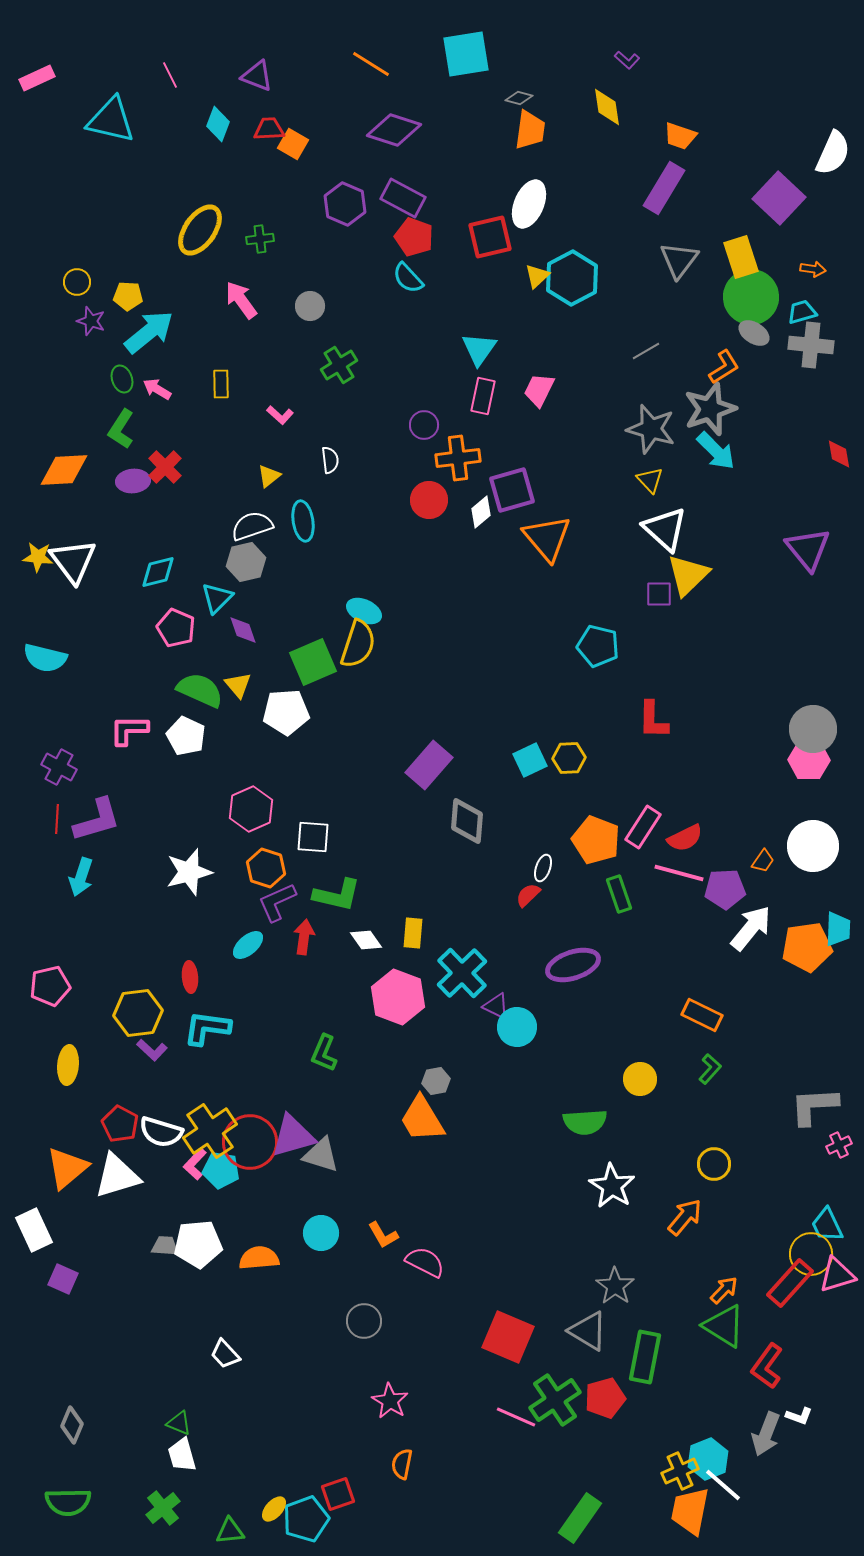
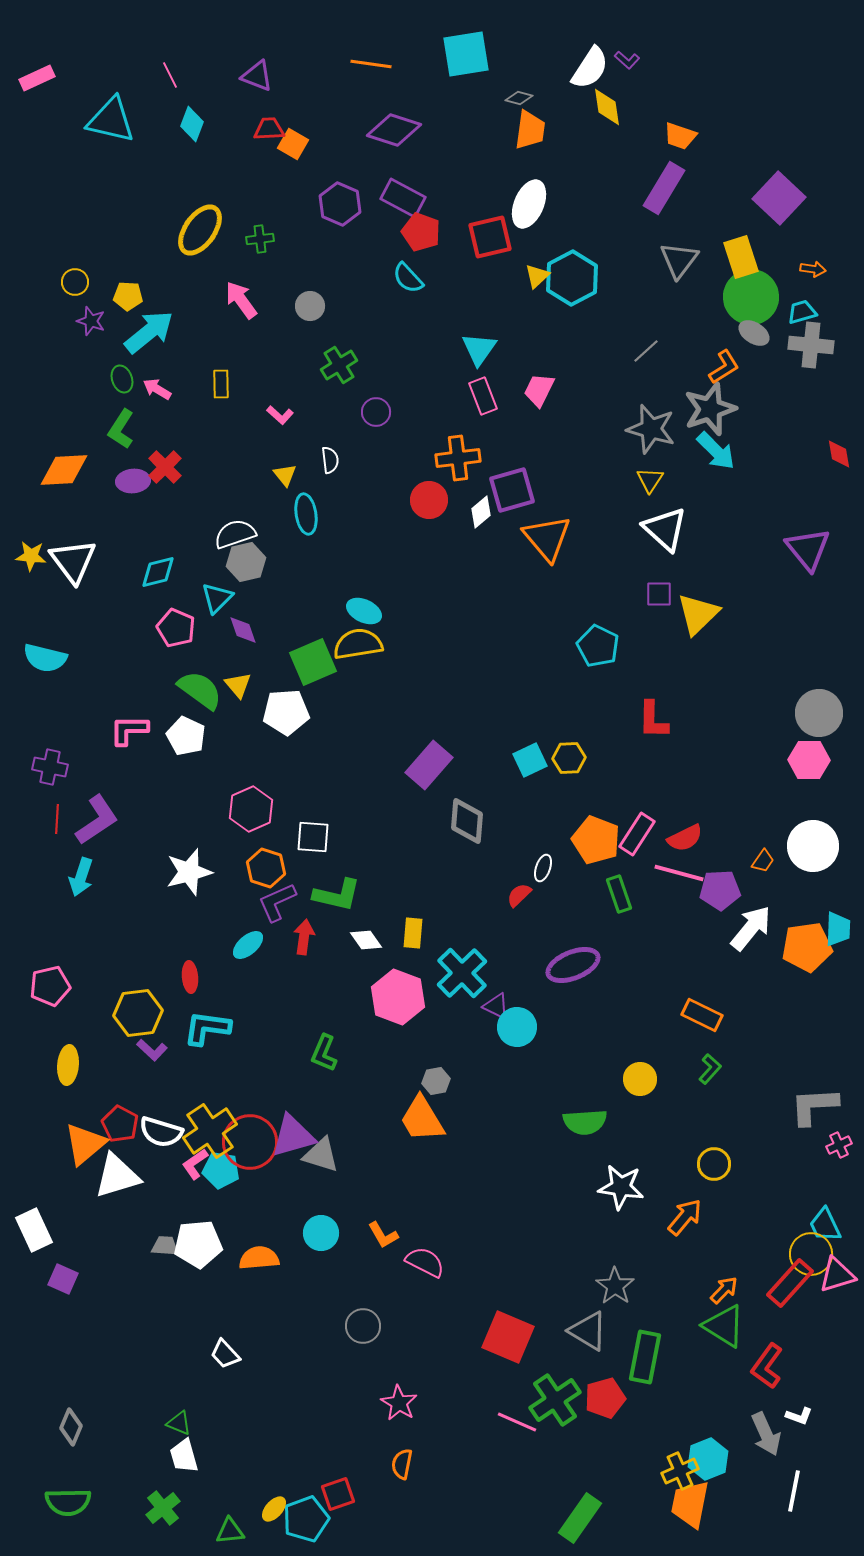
orange line at (371, 64): rotated 24 degrees counterclockwise
cyan diamond at (218, 124): moved 26 px left
white semicircle at (833, 153): moved 243 px left, 85 px up; rotated 9 degrees clockwise
purple hexagon at (345, 204): moved 5 px left
red pentagon at (414, 237): moved 7 px right, 5 px up
yellow circle at (77, 282): moved 2 px left
gray line at (646, 351): rotated 12 degrees counterclockwise
pink rectangle at (483, 396): rotated 33 degrees counterclockwise
purple circle at (424, 425): moved 48 px left, 13 px up
yellow triangle at (269, 476): moved 16 px right, 1 px up; rotated 30 degrees counterclockwise
yellow triangle at (650, 480): rotated 16 degrees clockwise
cyan ellipse at (303, 521): moved 3 px right, 7 px up
white semicircle at (252, 526): moved 17 px left, 8 px down
yellow star at (38, 557): moved 7 px left, 1 px up
yellow triangle at (688, 575): moved 10 px right, 39 px down
yellow semicircle at (358, 644): rotated 117 degrees counterclockwise
cyan pentagon at (598, 646): rotated 12 degrees clockwise
green semicircle at (200, 690): rotated 12 degrees clockwise
gray circle at (813, 729): moved 6 px right, 16 px up
purple cross at (59, 767): moved 9 px left; rotated 16 degrees counterclockwise
purple L-shape at (97, 820): rotated 18 degrees counterclockwise
pink rectangle at (643, 827): moved 6 px left, 7 px down
purple pentagon at (725, 889): moved 5 px left, 1 px down
red semicircle at (528, 895): moved 9 px left
purple ellipse at (573, 965): rotated 4 degrees counterclockwise
pink L-shape at (195, 1164): rotated 12 degrees clockwise
orange triangle at (67, 1168): moved 18 px right, 24 px up
white star at (612, 1186): moved 9 px right, 1 px down; rotated 24 degrees counterclockwise
cyan trapezoid at (827, 1225): moved 2 px left
gray circle at (364, 1321): moved 1 px left, 5 px down
pink star at (390, 1401): moved 9 px right, 2 px down
pink line at (516, 1417): moved 1 px right, 5 px down
gray diamond at (72, 1425): moved 1 px left, 2 px down
gray arrow at (766, 1434): rotated 45 degrees counterclockwise
white trapezoid at (182, 1455): moved 2 px right, 1 px down
white line at (723, 1485): moved 71 px right, 6 px down; rotated 60 degrees clockwise
orange trapezoid at (690, 1511): moved 7 px up
